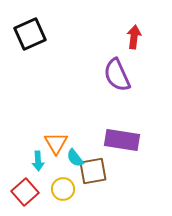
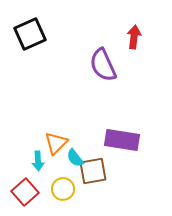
purple semicircle: moved 14 px left, 10 px up
orange triangle: rotated 15 degrees clockwise
